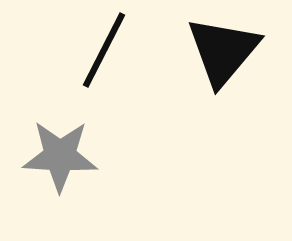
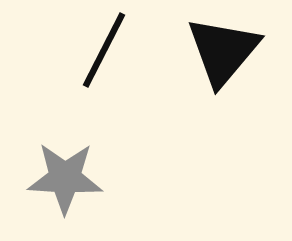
gray star: moved 5 px right, 22 px down
